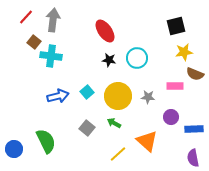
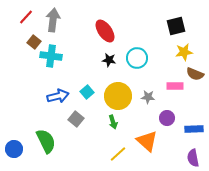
purple circle: moved 4 px left, 1 px down
green arrow: moved 1 px left, 1 px up; rotated 136 degrees counterclockwise
gray square: moved 11 px left, 9 px up
